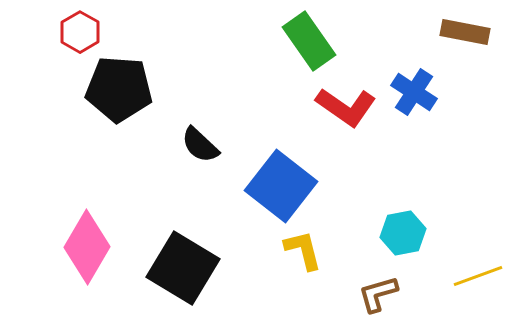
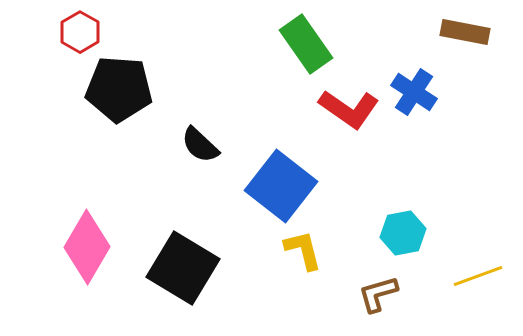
green rectangle: moved 3 px left, 3 px down
red L-shape: moved 3 px right, 2 px down
